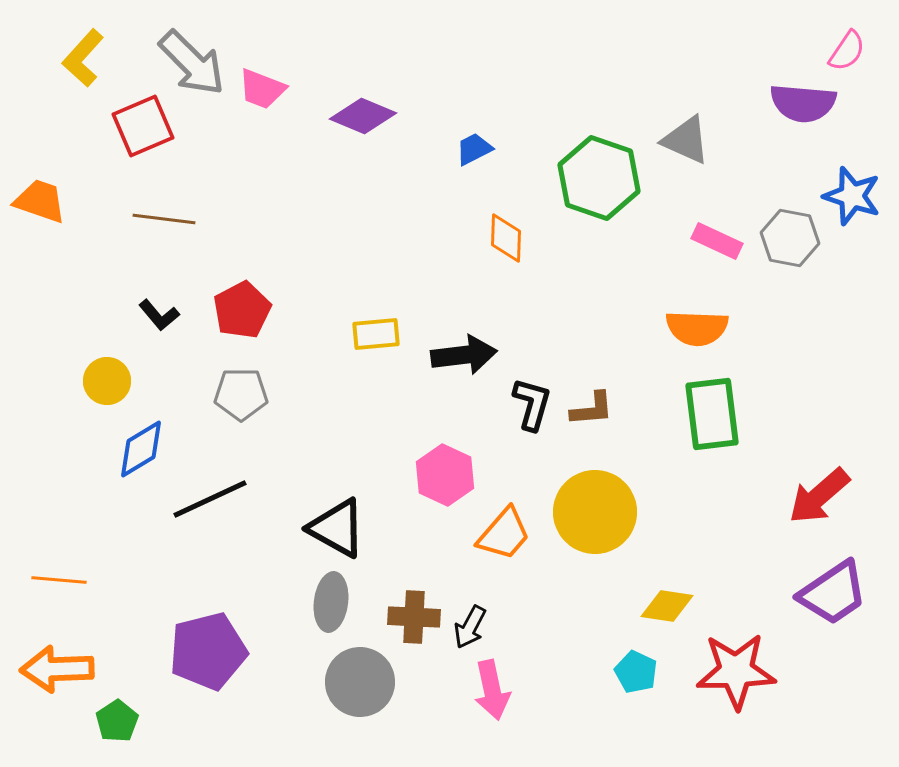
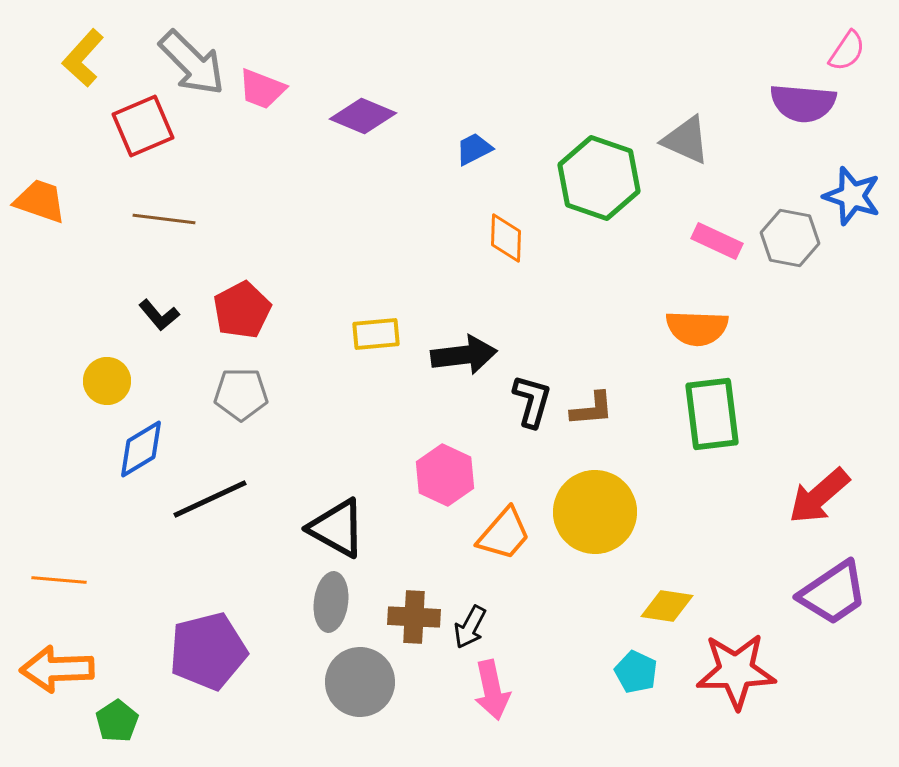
black L-shape at (532, 404): moved 3 px up
